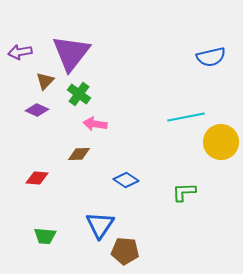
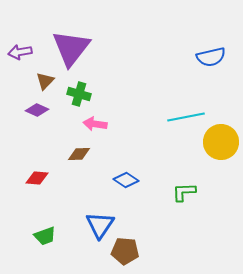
purple triangle: moved 5 px up
green cross: rotated 20 degrees counterclockwise
green trapezoid: rotated 25 degrees counterclockwise
